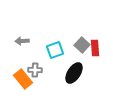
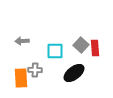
gray square: moved 1 px left
cyan square: moved 1 px down; rotated 18 degrees clockwise
black ellipse: rotated 20 degrees clockwise
orange rectangle: moved 2 px left, 1 px up; rotated 36 degrees clockwise
